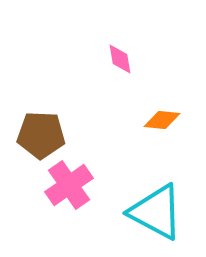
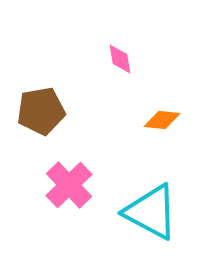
brown pentagon: moved 24 px up; rotated 12 degrees counterclockwise
pink cross: rotated 9 degrees counterclockwise
cyan triangle: moved 5 px left
